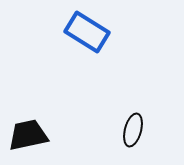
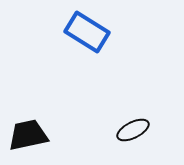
black ellipse: rotated 48 degrees clockwise
